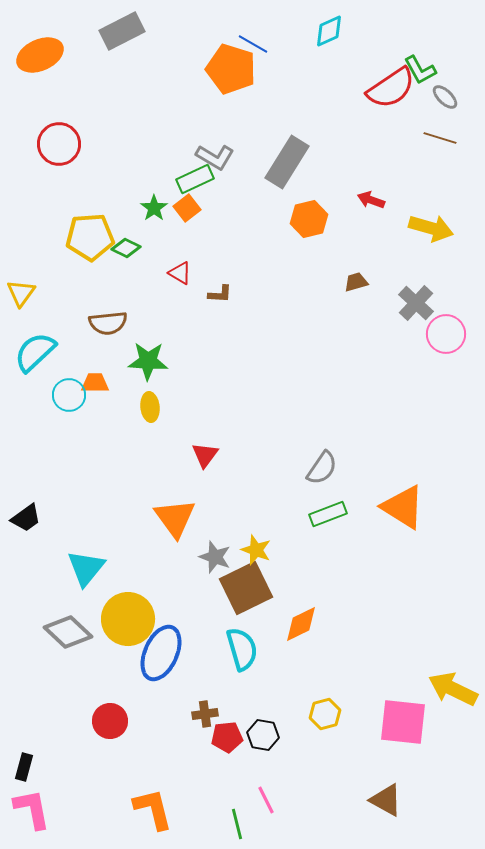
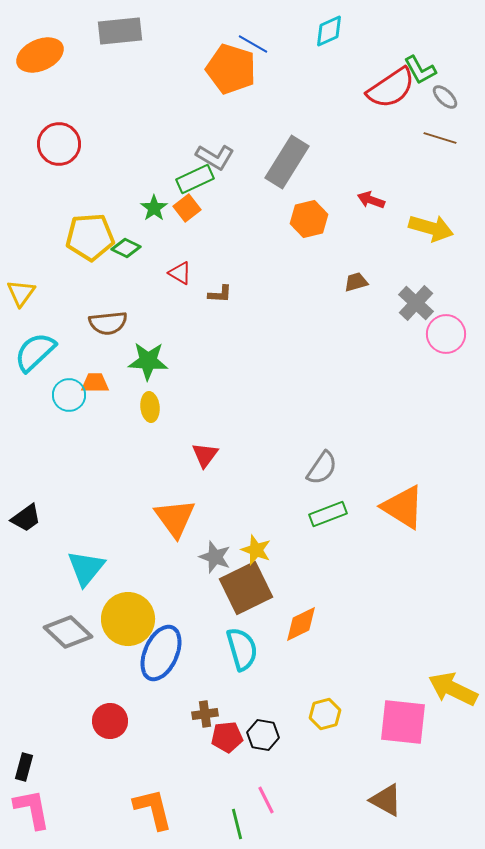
gray rectangle at (122, 31): moved 2 px left; rotated 21 degrees clockwise
